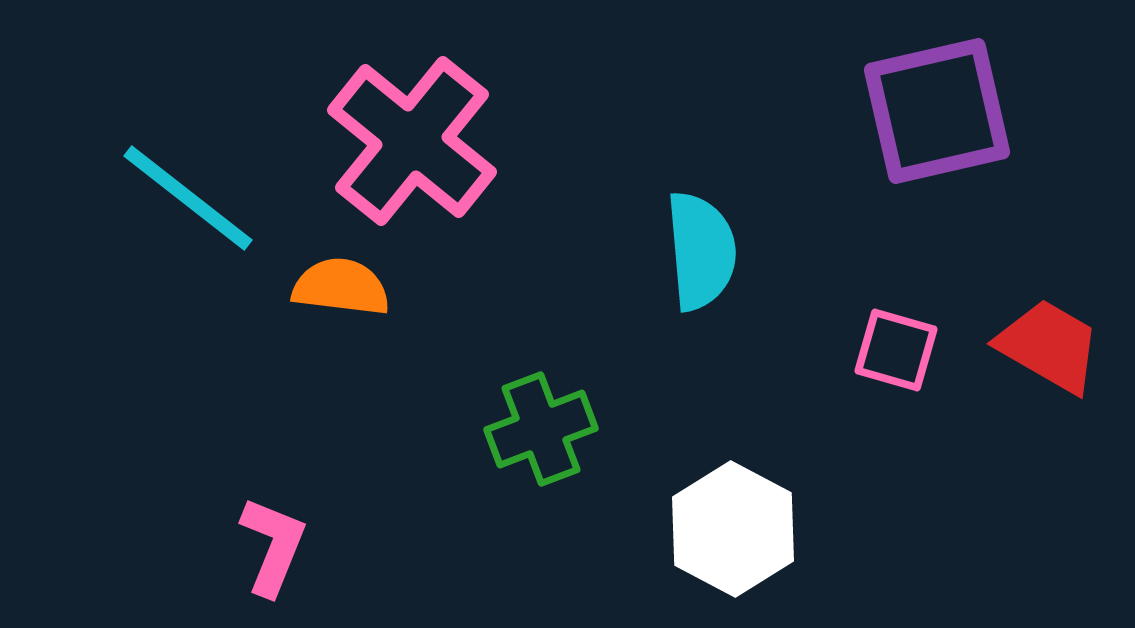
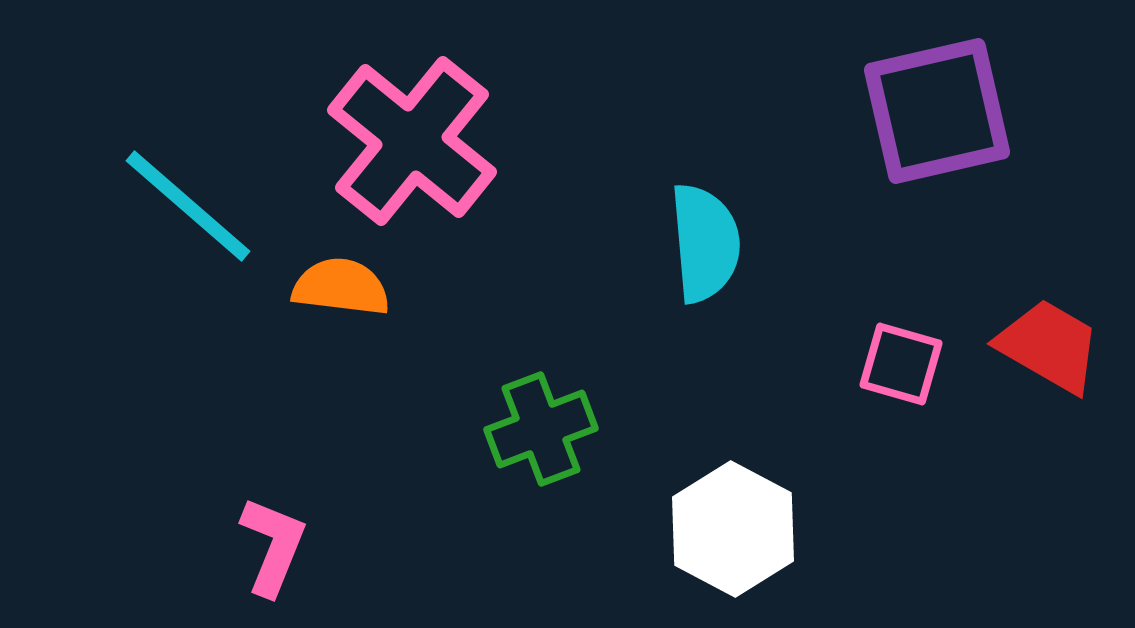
cyan line: moved 8 px down; rotated 3 degrees clockwise
cyan semicircle: moved 4 px right, 8 px up
pink square: moved 5 px right, 14 px down
